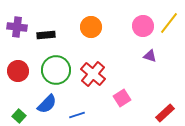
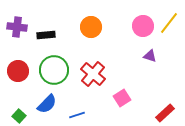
green circle: moved 2 px left
